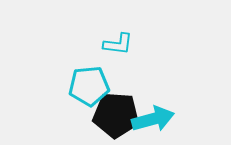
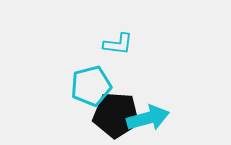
cyan pentagon: moved 2 px right; rotated 9 degrees counterclockwise
cyan arrow: moved 5 px left, 1 px up
